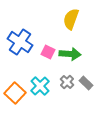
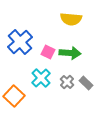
yellow semicircle: rotated 105 degrees counterclockwise
blue cross: rotated 15 degrees clockwise
green arrow: moved 1 px up
cyan cross: moved 1 px right, 8 px up
orange square: moved 1 px left, 3 px down
